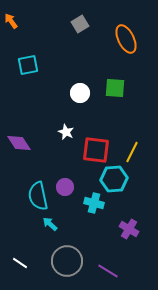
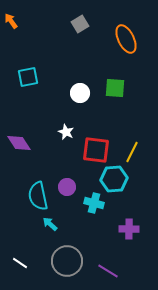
cyan square: moved 12 px down
purple circle: moved 2 px right
purple cross: rotated 30 degrees counterclockwise
